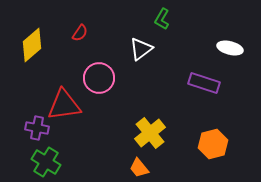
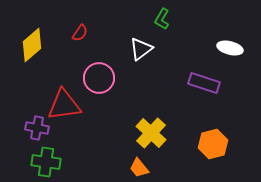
yellow cross: moved 1 px right; rotated 8 degrees counterclockwise
green cross: rotated 24 degrees counterclockwise
